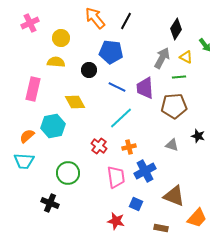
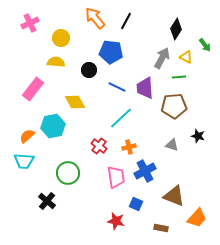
pink rectangle: rotated 25 degrees clockwise
black cross: moved 3 px left, 2 px up; rotated 18 degrees clockwise
